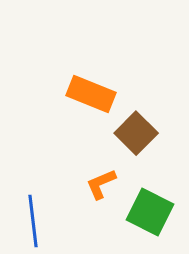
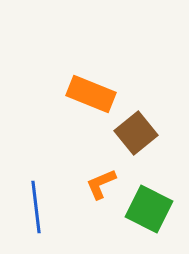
brown square: rotated 6 degrees clockwise
green square: moved 1 px left, 3 px up
blue line: moved 3 px right, 14 px up
